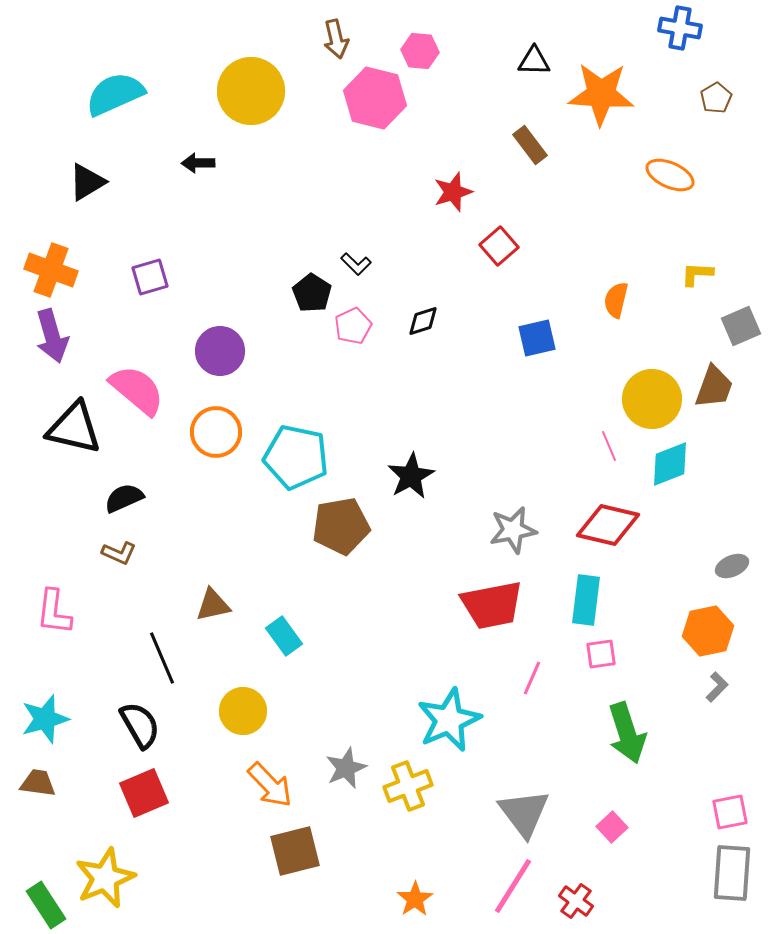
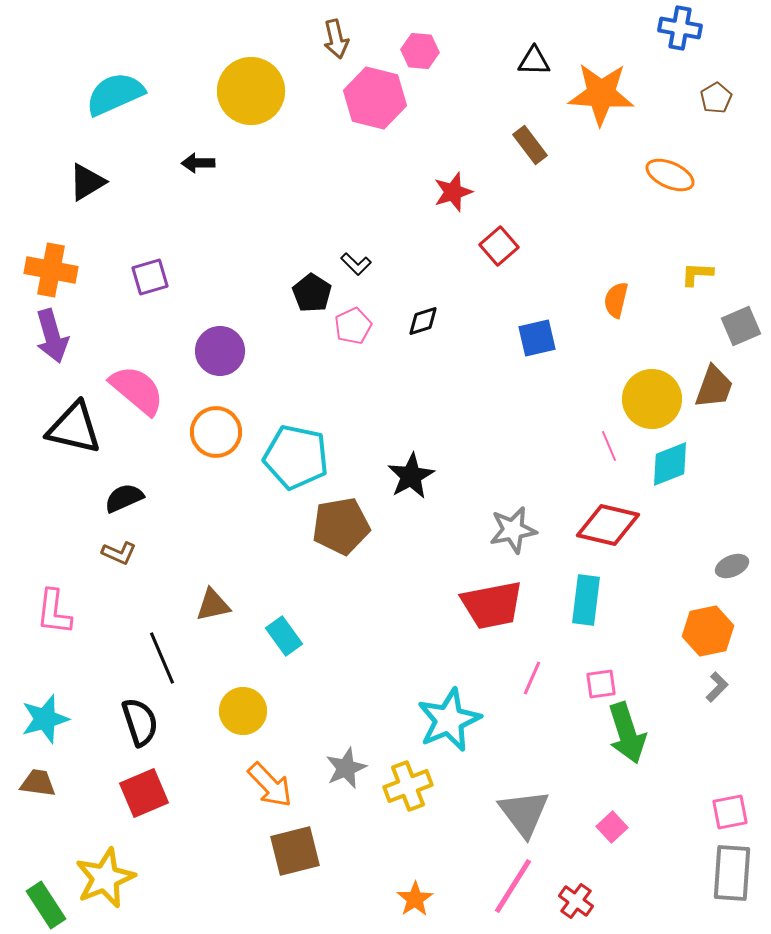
orange cross at (51, 270): rotated 9 degrees counterclockwise
pink square at (601, 654): moved 30 px down
black semicircle at (140, 725): moved 3 px up; rotated 12 degrees clockwise
